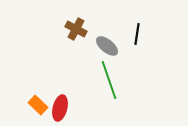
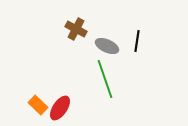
black line: moved 7 px down
gray ellipse: rotated 15 degrees counterclockwise
green line: moved 4 px left, 1 px up
red ellipse: rotated 20 degrees clockwise
